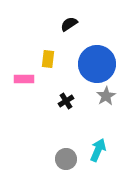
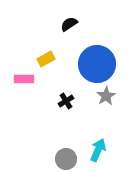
yellow rectangle: moved 2 px left; rotated 54 degrees clockwise
